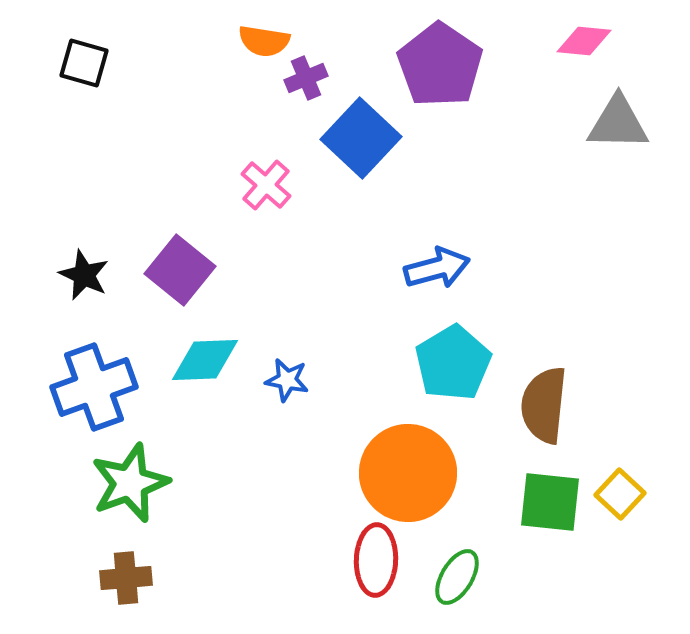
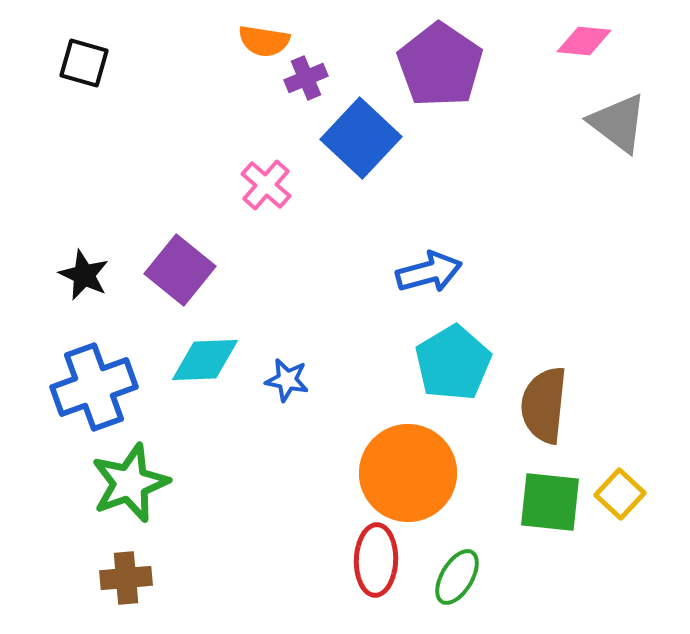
gray triangle: rotated 36 degrees clockwise
blue arrow: moved 8 px left, 4 px down
